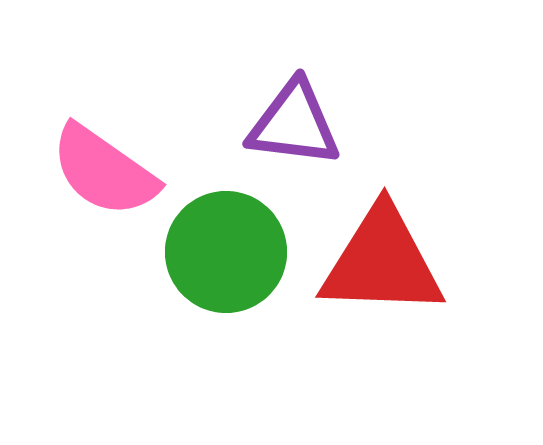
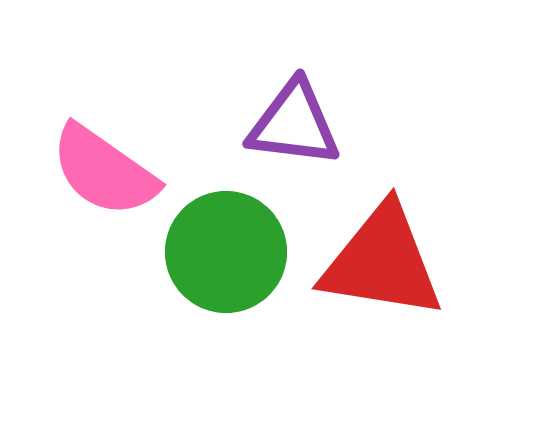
red triangle: rotated 7 degrees clockwise
